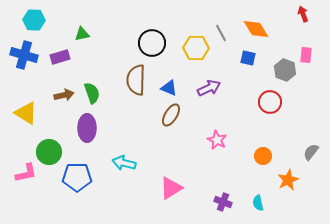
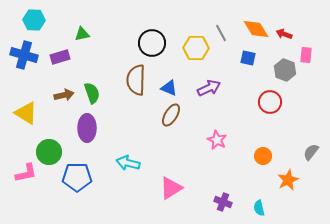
red arrow: moved 19 px left, 20 px down; rotated 49 degrees counterclockwise
cyan arrow: moved 4 px right
cyan semicircle: moved 1 px right, 5 px down
